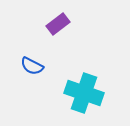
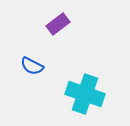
cyan cross: moved 1 px right, 1 px down
